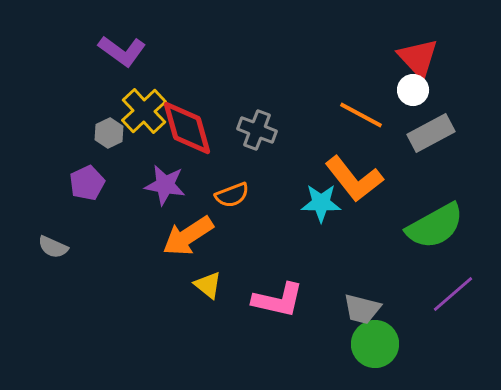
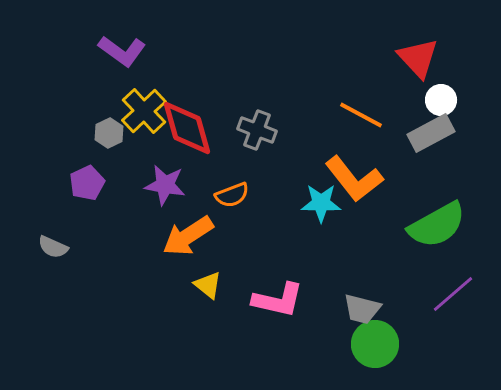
white circle: moved 28 px right, 10 px down
green semicircle: moved 2 px right, 1 px up
